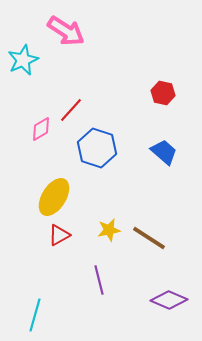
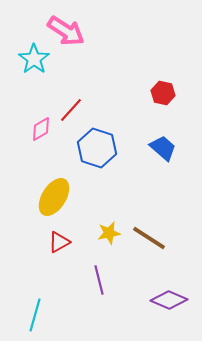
cyan star: moved 11 px right, 1 px up; rotated 12 degrees counterclockwise
blue trapezoid: moved 1 px left, 4 px up
yellow star: moved 3 px down
red triangle: moved 7 px down
